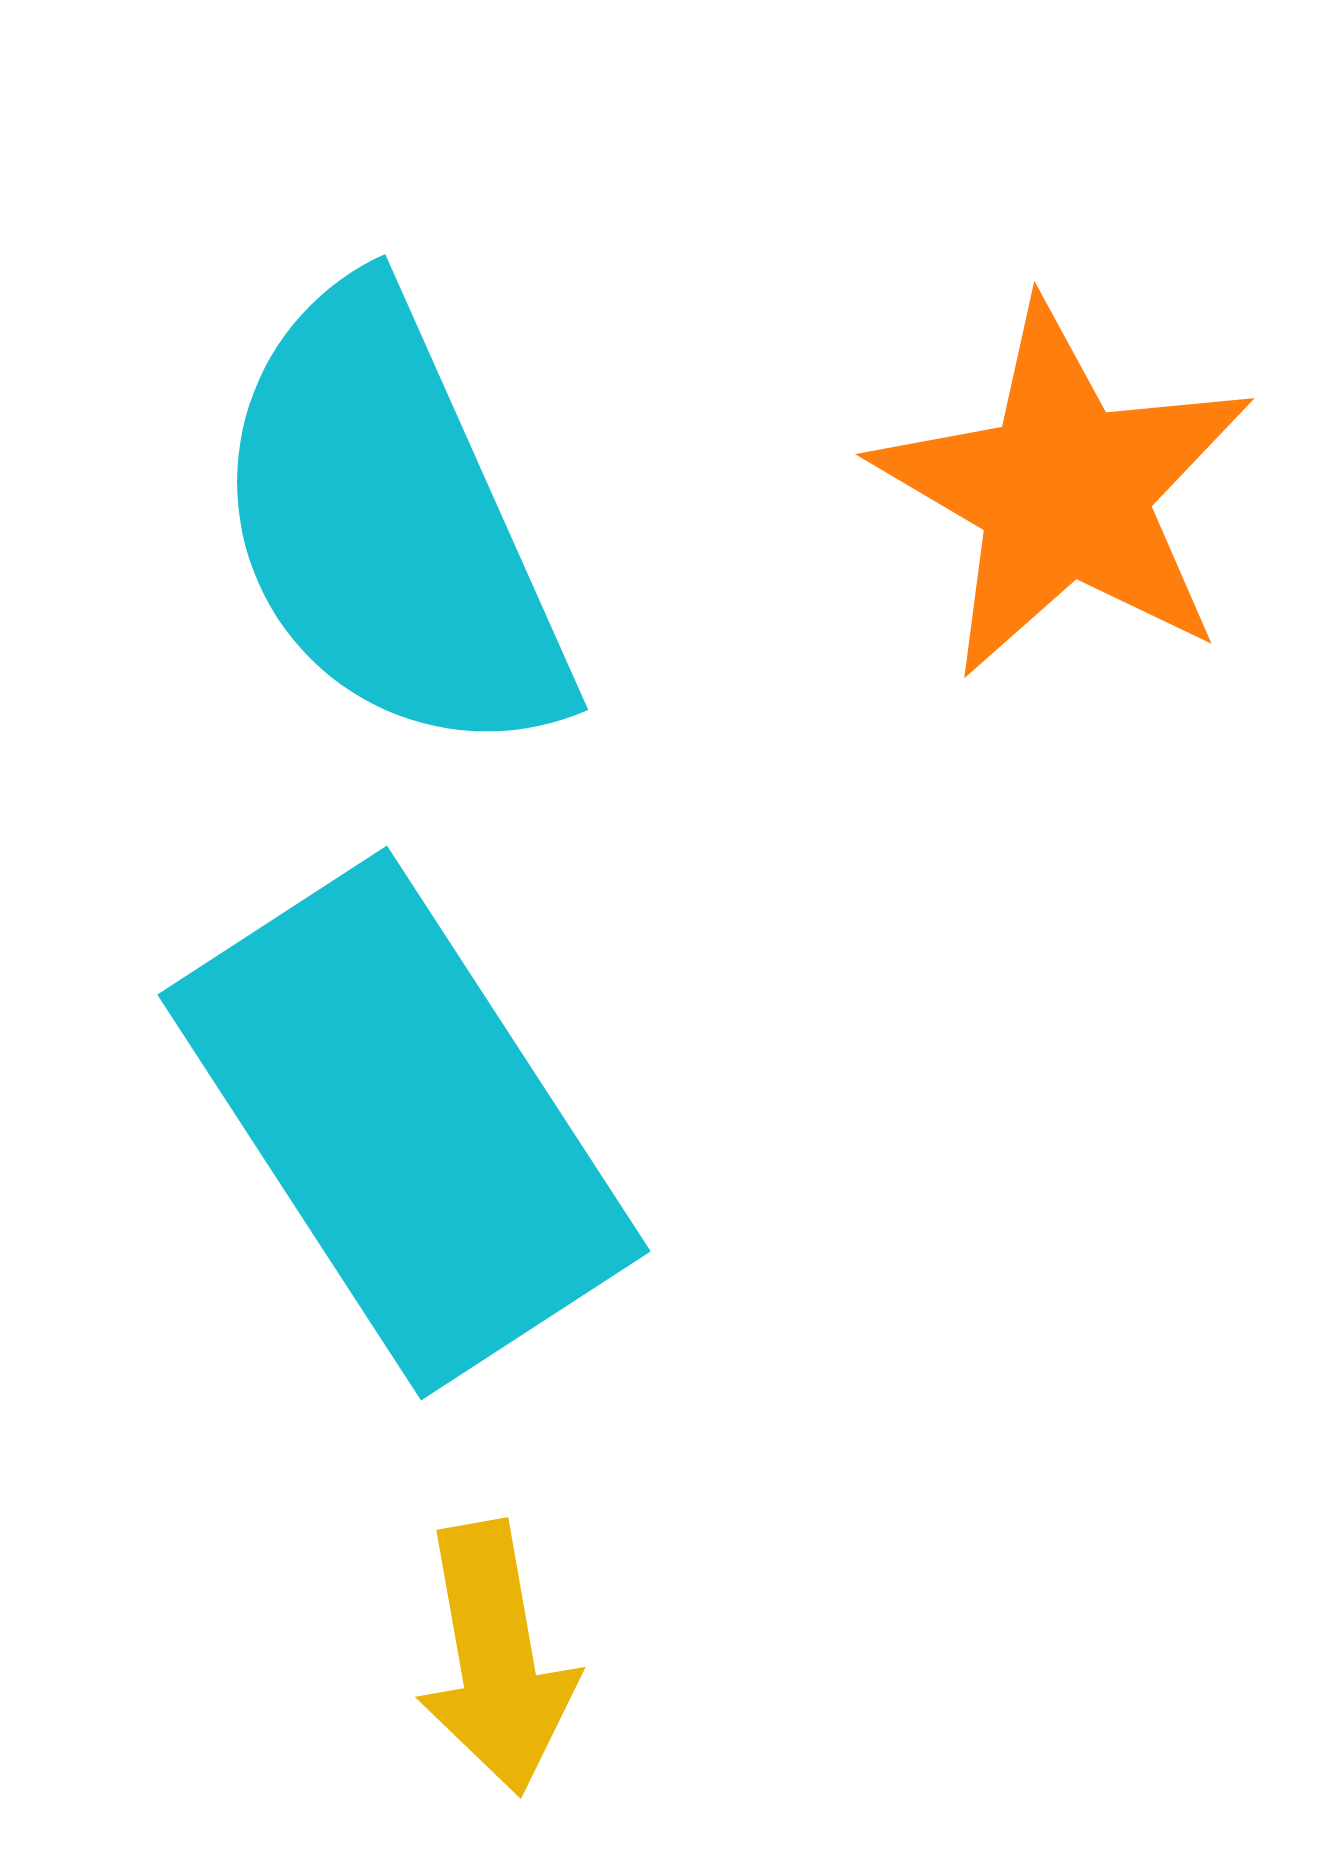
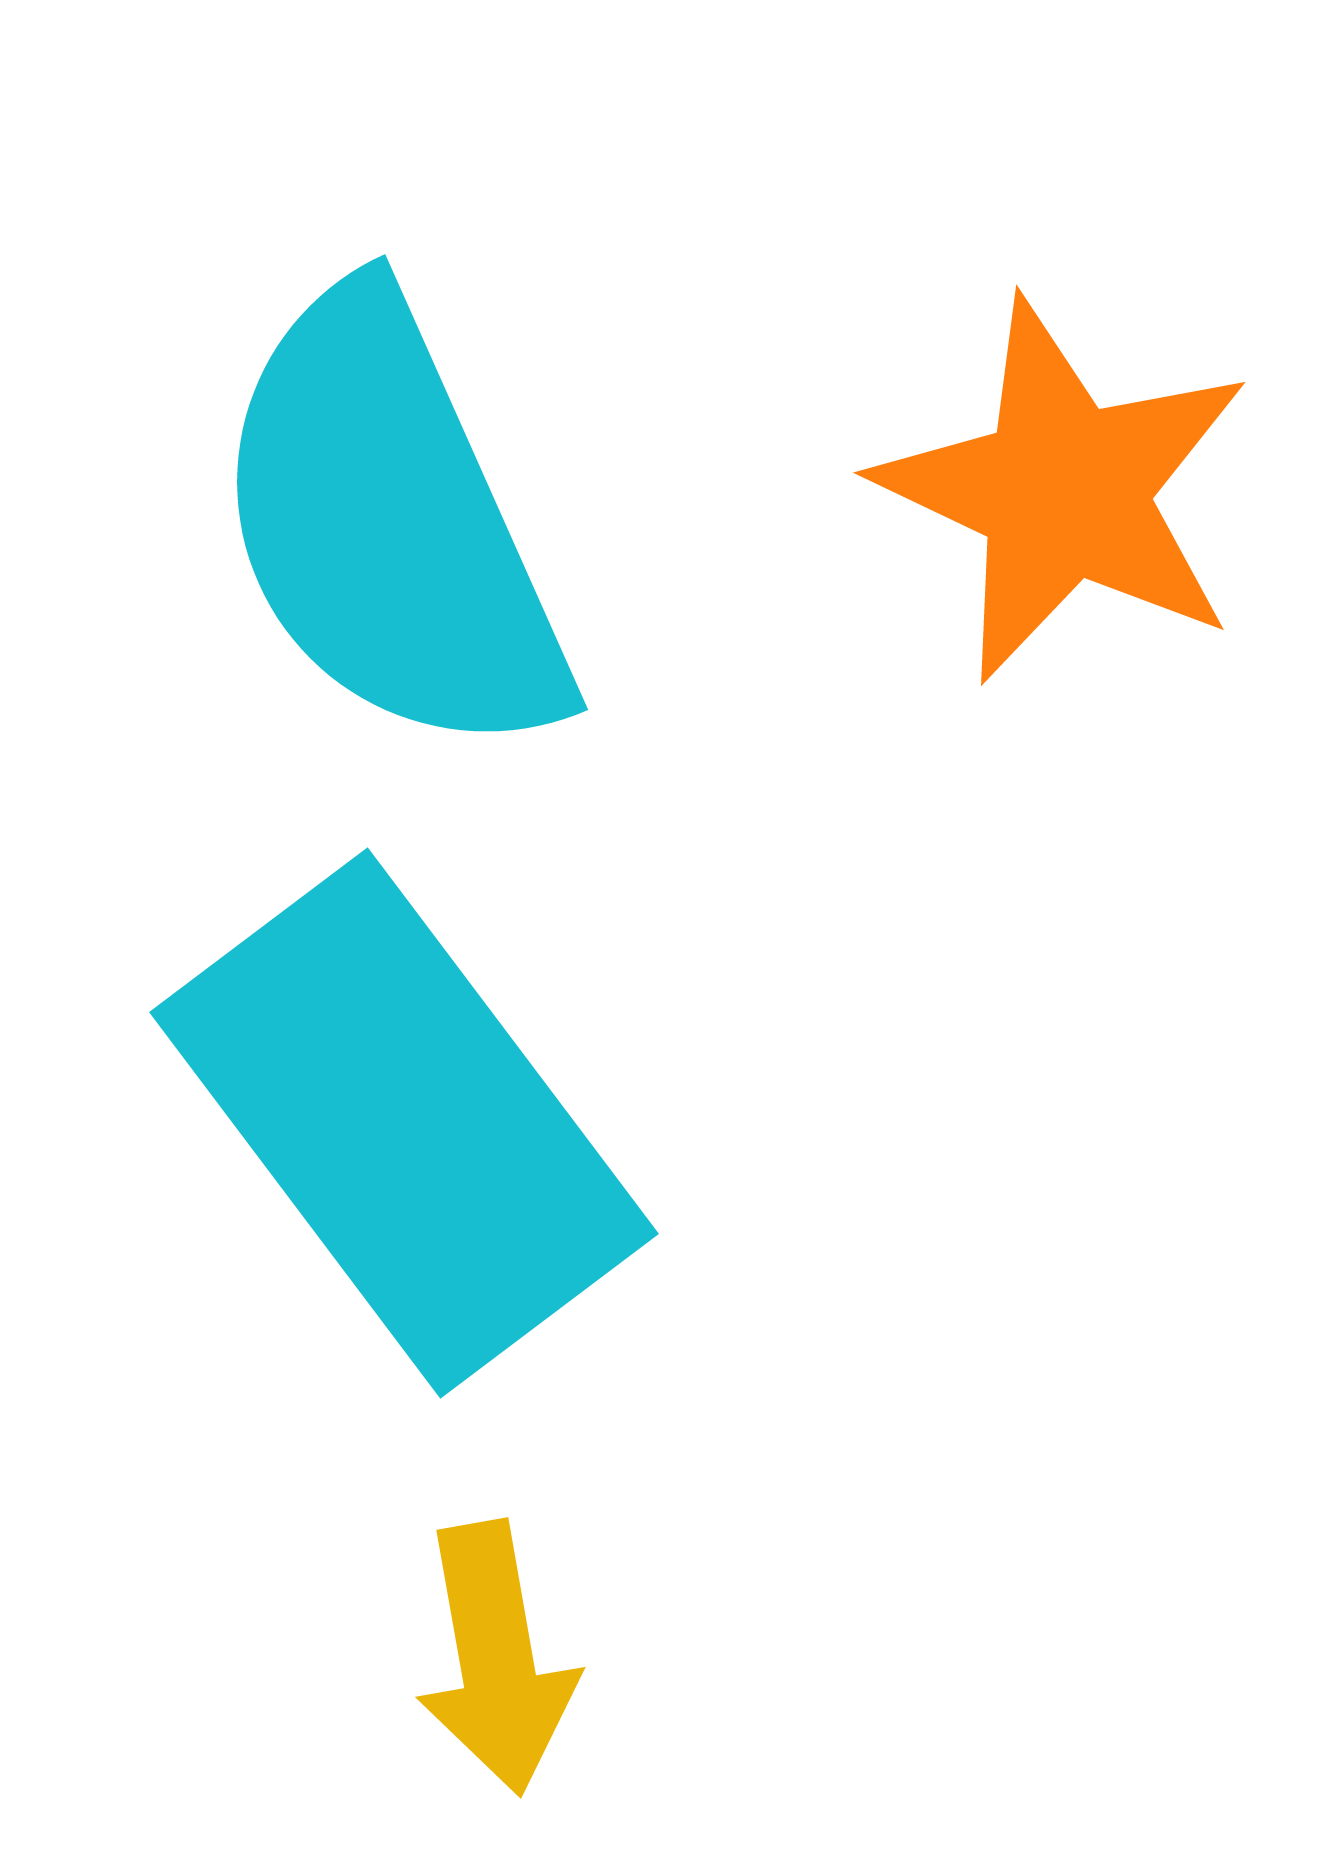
orange star: rotated 5 degrees counterclockwise
cyan rectangle: rotated 4 degrees counterclockwise
